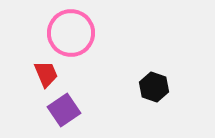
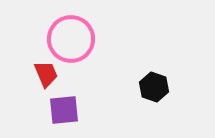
pink circle: moved 6 px down
purple square: rotated 28 degrees clockwise
